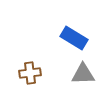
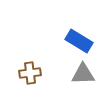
blue rectangle: moved 5 px right, 3 px down
